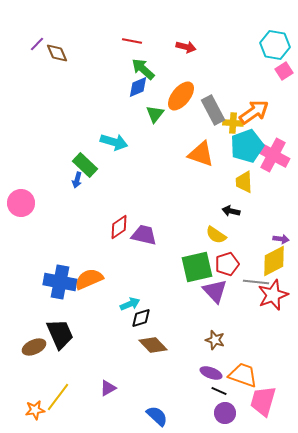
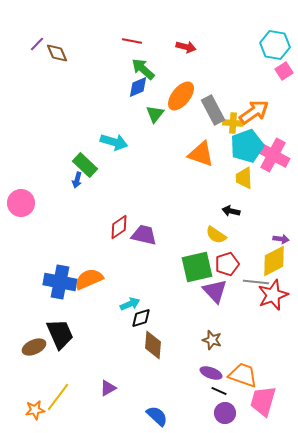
yellow trapezoid at (244, 182): moved 4 px up
brown star at (215, 340): moved 3 px left
brown diamond at (153, 345): rotated 48 degrees clockwise
